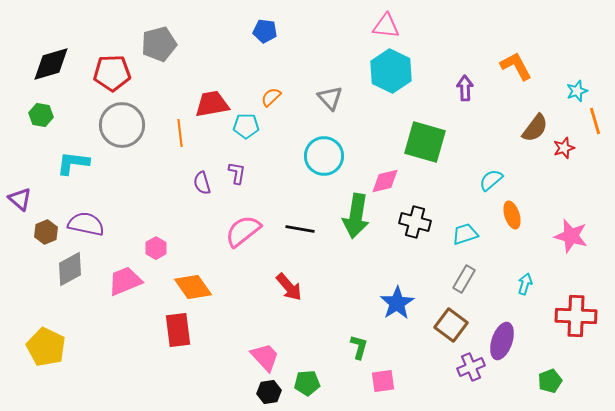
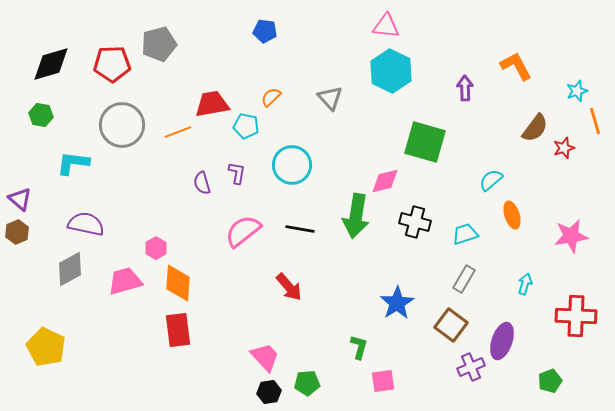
red pentagon at (112, 73): moved 9 px up
cyan pentagon at (246, 126): rotated 10 degrees clockwise
orange line at (180, 133): moved 2 px left, 1 px up; rotated 76 degrees clockwise
cyan circle at (324, 156): moved 32 px left, 9 px down
brown hexagon at (46, 232): moved 29 px left
pink star at (571, 236): rotated 24 degrees counterclockwise
pink trapezoid at (125, 281): rotated 6 degrees clockwise
orange diamond at (193, 287): moved 15 px left, 4 px up; rotated 39 degrees clockwise
